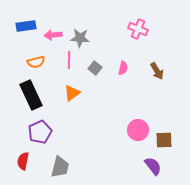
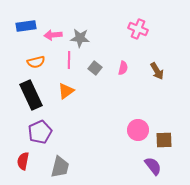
orange triangle: moved 6 px left, 2 px up
